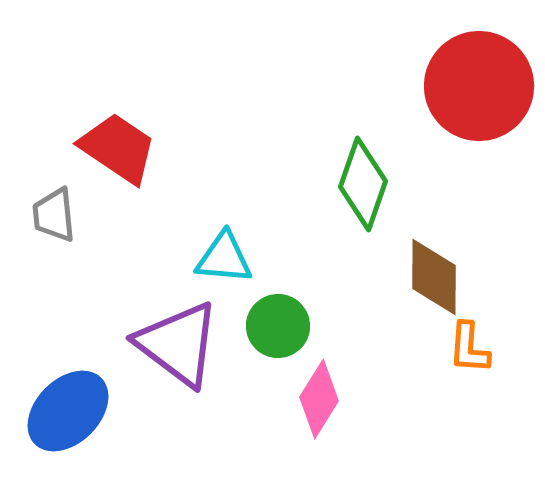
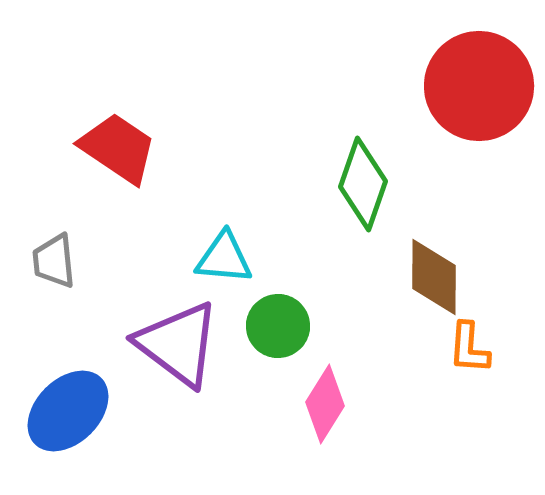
gray trapezoid: moved 46 px down
pink diamond: moved 6 px right, 5 px down
